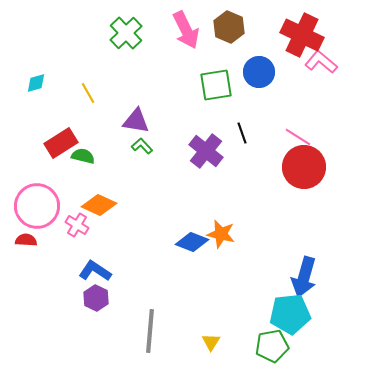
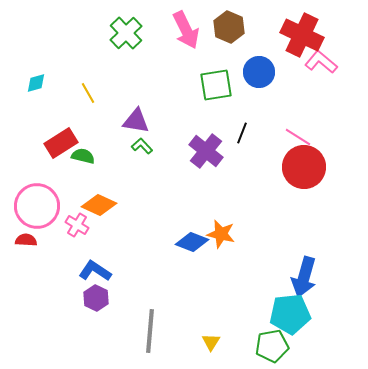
black line: rotated 40 degrees clockwise
